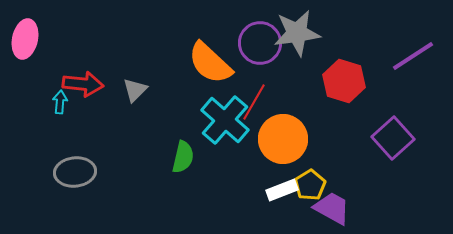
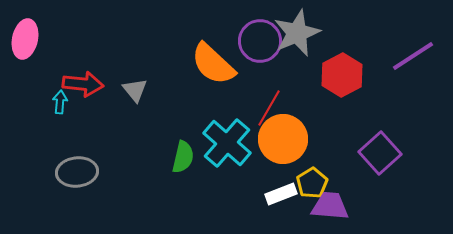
gray star: rotated 15 degrees counterclockwise
purple circle: moved 2 px up
orange semicircle: moved 3 px right, 1 px down
red hexagon: moved 2 px left, 6 px up; rotated 15 degrees clockwise
gray triangle: rotated 24 degrees counterclockwise
red line: moved 15 px right, 6 px down
cyan cross: moved 2 px right, 23 px down
purple square: moved 13 px left, 15 px down
gray ellipse: moved 2 px right
yellow pentagon: moved 2 px right, 2 px up
white rectangle: moved 1 px left, 4 px down
purple trapezoid: moved 2 px left, 2 px up; rotated 24 degrees counterclockwise
